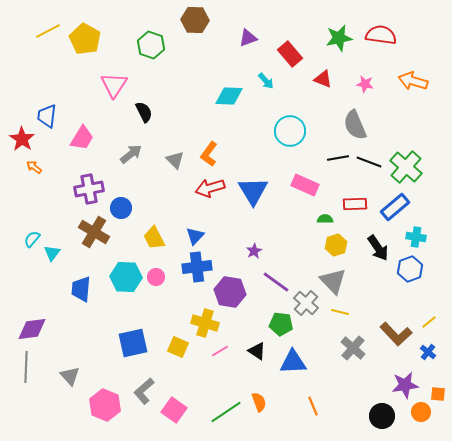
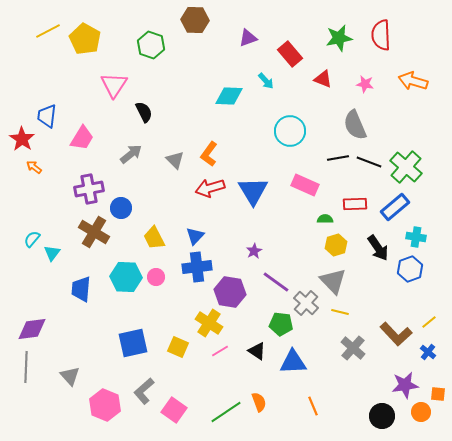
red semicircle at (381, 35): rotated 100 degrees counterclockwise
yellow cross at (205, 323): moved 4 px right; rotated 16 degrees clockwise
